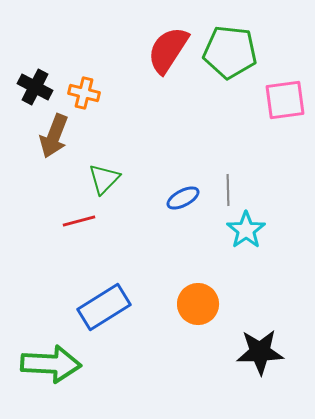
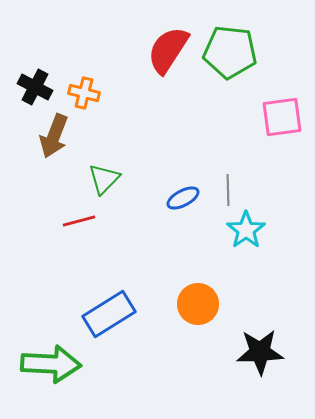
pink square: moved 3 px left, 17 px down
blue rectangle: moved 5 px right, 7 px down
